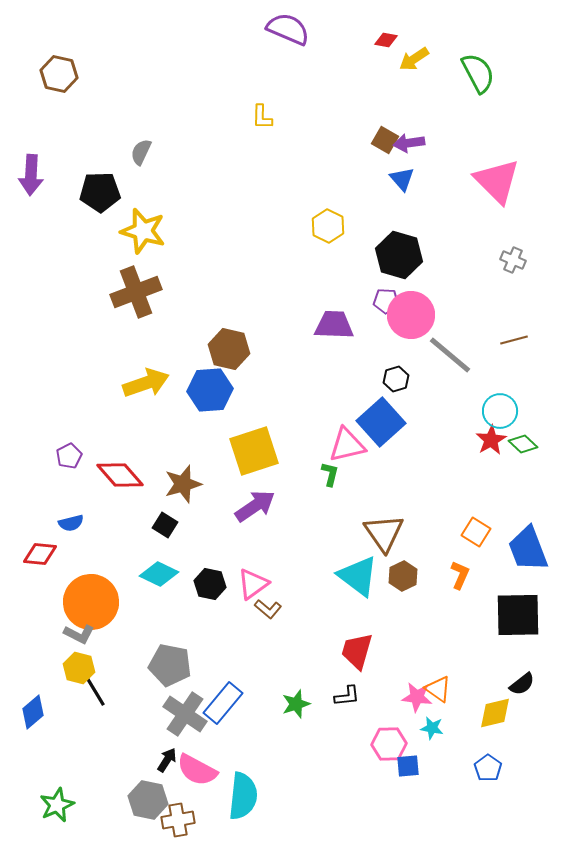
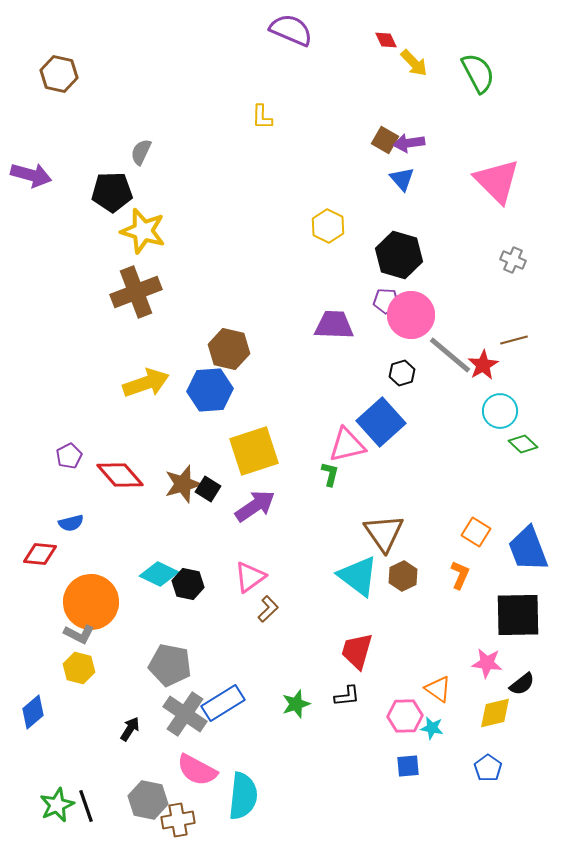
purple semicircle at (288, 29): moved 3 px right, 1 px down
red diamond at (386, 40): rotated 55 degrees clockwise
yellow arrow at (414, 59): moved 4 px down; rotated 100 degrees counterclockwise
purple arrow at (31, 175): rotated 78 degrees counterclockwise
black pentagon at (100, 192): moved 12 px right
black hexagon at (396, 379): moved 6 px right, 6 px up
red star at (491, 440): moved 8 px left, 75 px up
black square at (165, 525): moved 43 px right, 36 px up
black hexagon at (210, 584): moved 22 px left
pink triangle at (253, 584): moved 3 px left, 7 px up
brown L-shape at (268, 609): rotated 84 degrees counterclockwise
black line at (95, 691): moved 9 px left, 115 px down; rotated 12 degrees clockwise
pink star at (417, 697): moved 70 px right, 34 px up
blue rectangle at (223, 703): rotated 18 degrees clockwise
pink hexagon at (389, 744): moved 16 px right, 28 px up
black arrow at (167, 760): moved 37 px left, 31 px up
